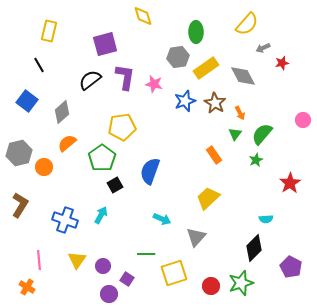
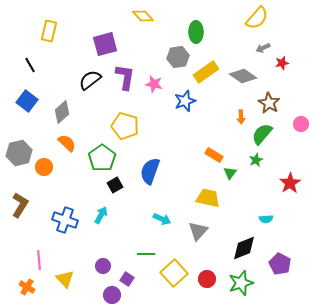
yellow diamond at (143, 16): rotated 25 degrees counterclockwise
yellow semicircle at (247, 24): moved 10 px right, 6 px up
black line at (39, 65): moved 9 px left
yellow rectangle at (206, 68): moved 4 px down
gray diamond at (243, 76): rotated 28 degrees counterclockwise
brown star at (215, 103): moved 54 px right
orange arrow at (240, 113): moved 1 px right, 4 px down; rotated 24 degrees clockwise
pink circle at (303, 120): moved 2 px left, 4 px down
yellow pentagon at (122, 127): moved 3 px right, 1 px up; rotated 24 degrees clockwise
green triangle at (235, 134): moved 5 px left, 39 px down
orange semicircle at (67, 143): rotated 84 degrees clockwise
orange rectangle at (214, 155): rotated 24 degrees counterclockwise
yellow trapezoid at (208, 198): rotated 55 degrees clockwise
gray triangle at (196, 237): moved 2 px right, 6 px up
black diamond at (254, 248): moved 10 px left; rotated 24 degrees clockwise
yellow triangle at (77, 260): moved 12 px left, 19 px down; rotated 18 degrees counterclockwise
purple pentagon at (291, 267): moved 11 px left, 3 px up
yellow square at (174, 273): rotated 24 degrees counterclockwise
red circle at (211, 286): moved 4 px left, 7 px up
purple circle at (109, 294): moved 3 px right, 1 px down
